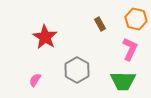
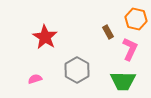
brown rectangle: moved 8 px right, 8 px down
pink semicircle: moved 1 px up; rotated 40 degrees clockwise
